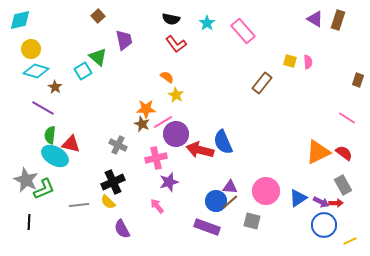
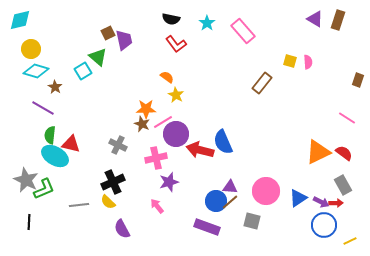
brown square at (98, 16): moved 10 px right, 17 px down; rotated 16 degrees clockwise
